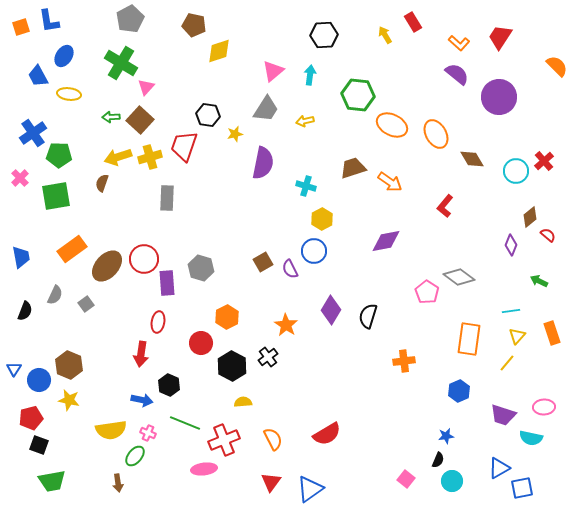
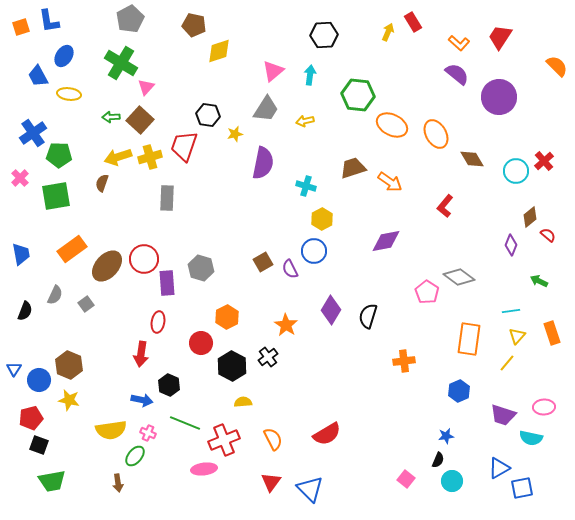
yellow arrow at (385, 35): moved 3 px right, 3 px up; rotated 54 degrees clockwise
blue trapezoid at (21, 257): moved 3 px up
blue triangle at (310, 489): rotated 40 degrees counterclockwise
